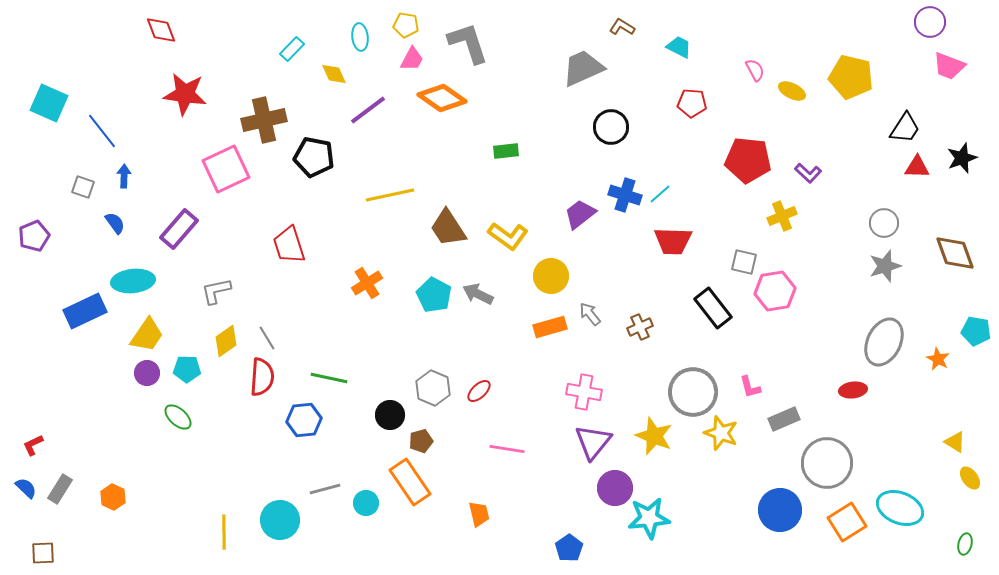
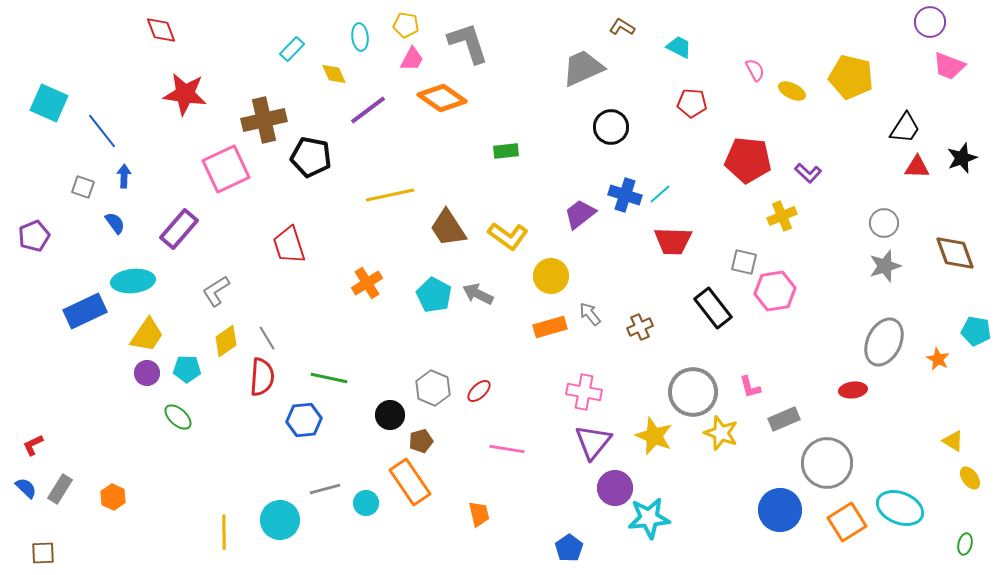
black pentagon at (314, 157): moved 3 px left
gray L-shape at (216, 291): rotated 20 degrees counterclockwise
yellow triangle at (955, 442): moved 2 px left, 1 px up
